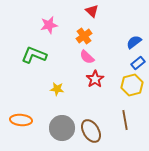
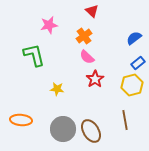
blue semicircle: moved 4 px up
green L-shape: rotated 55 degrees clockwise
gray circle: moved 1 px right, 1 px down
